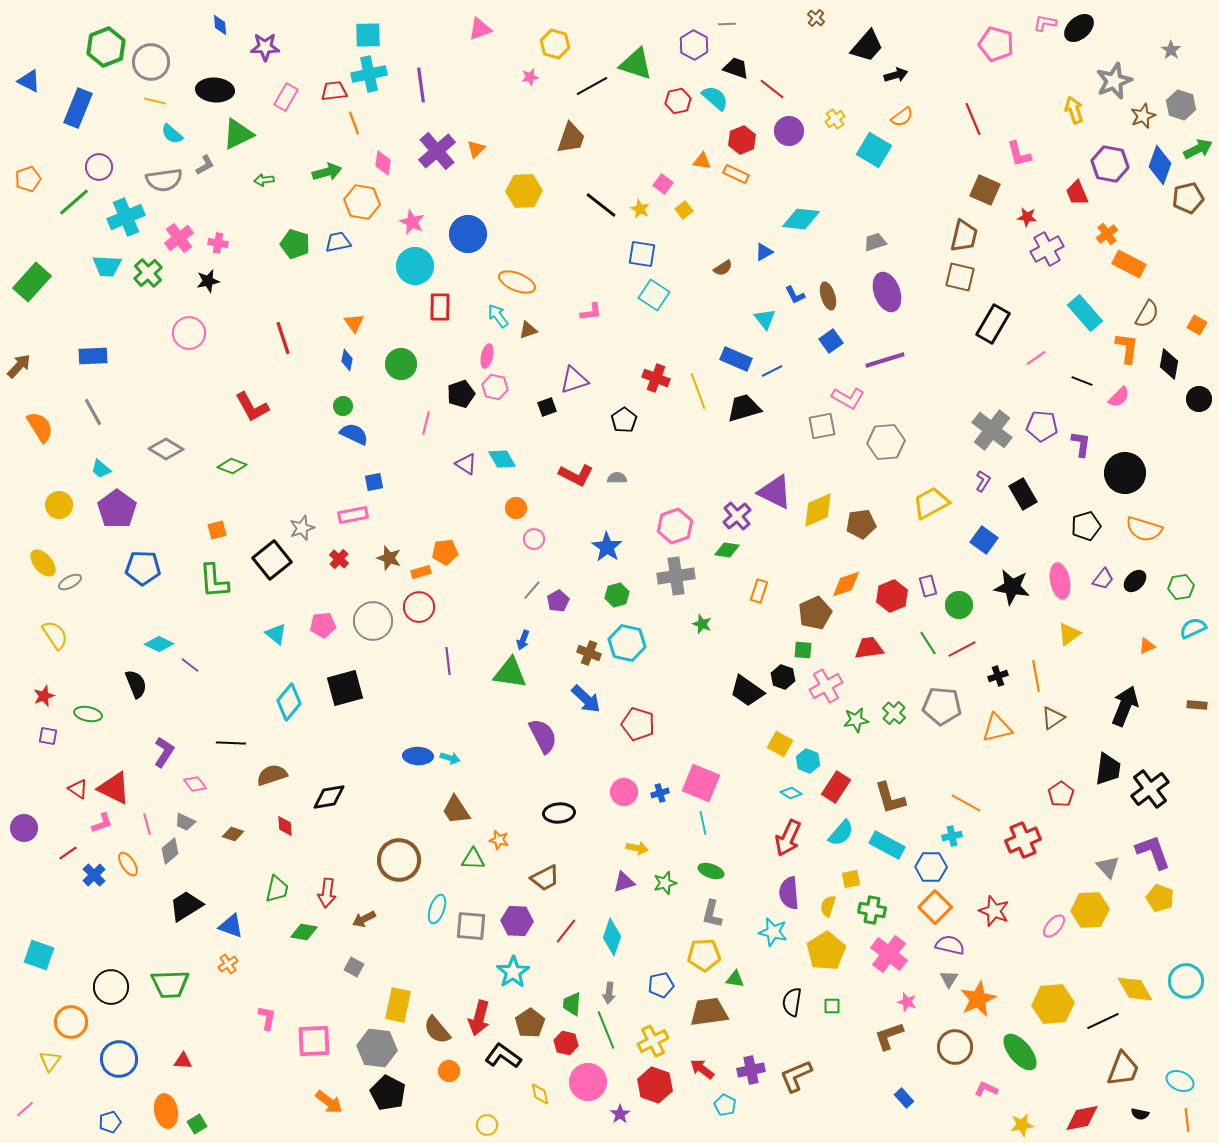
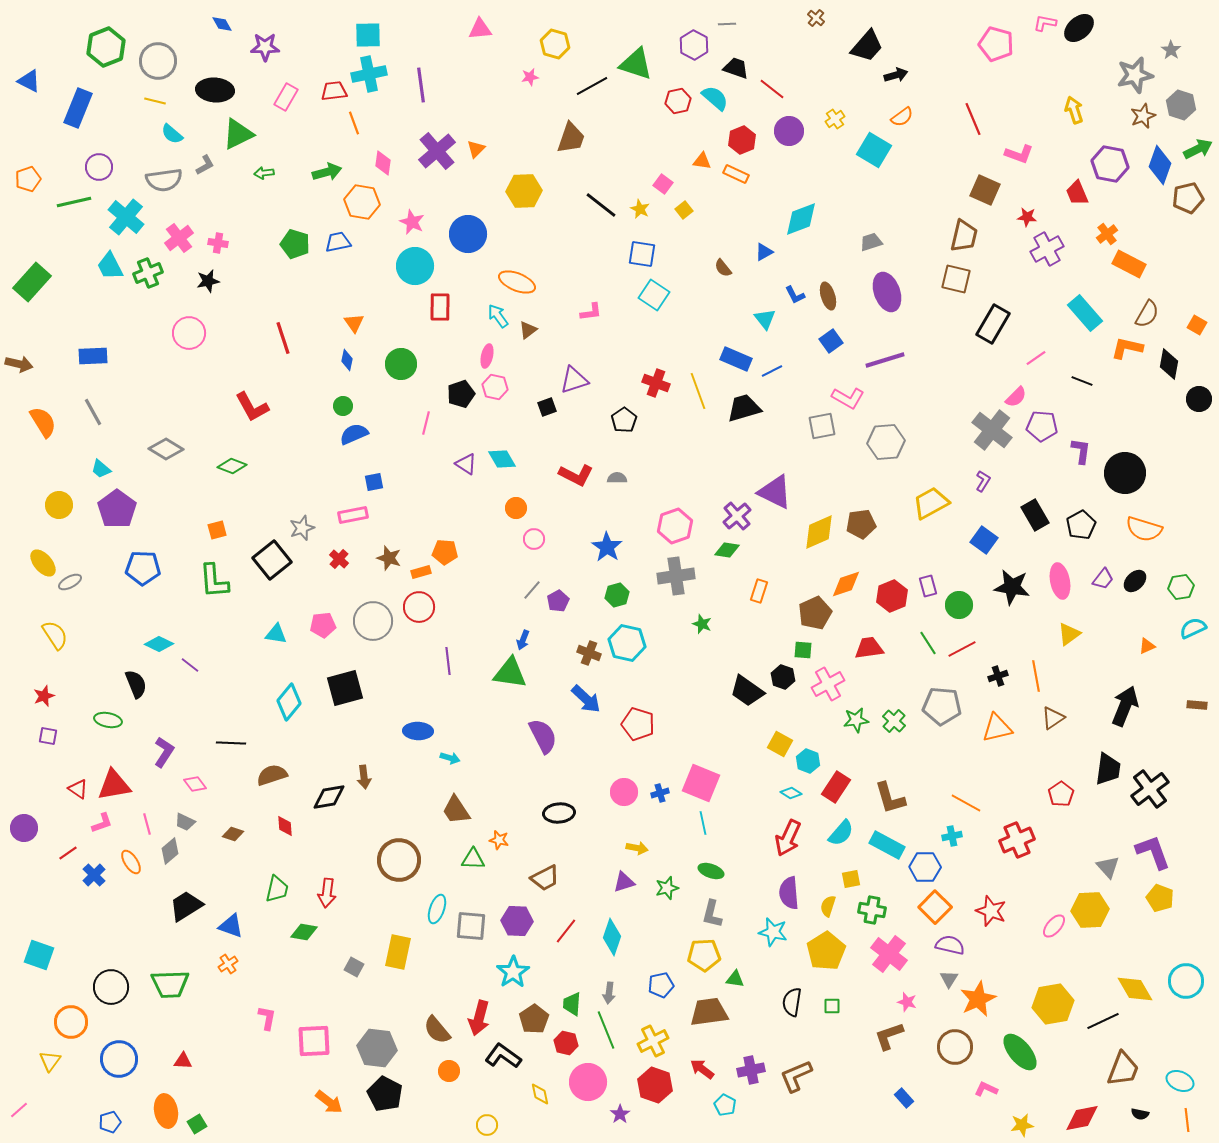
blue diamond at (220, 25): moved 2 px right, 1 px up; rotated 25 degrees counterclockwise
pink triangle at (480, 29): rotated 15 degrees clockwise
gray circle at (151, 62): moved 7 px right, 1 px up
gray star at (1114, 81): moved 21 px right, 6 px up; rotated 9 degrees clockwise
pink L-shape at (1019, 154): rotated 56 degrees counterclockwise
green arrow at (264, 180): moved 7 px up
green line at (74, 202): rotated 28 degrees clockwise
cyan cross at (126, 217): rotated 27 degrees counterclockwise
cyan diamond at (801, 219): rotated 27 degrees counterclockwise
gray trapezoid at (875, 242): moved 4 px left
cyan trapezoid at (107, 266): moved 3 px right; rotated 60 degrees clockwise
brown semicircle at (723, 268): rotated 84 degrees clockwise
green cross at (148, 273): rotated 20 degrees clockwise
brown square at (960, 277): moved 4 px left, 2 px down
brown triangle at (528, 330): rotated 18 degrees counterclockwise
orange L-shape at (1127, 348): rotated 84 degrees counterclockwise
brown arrow at (19, 366): moved 2 px up; rotated 60 degrees clockwise
red cross at (656, 378): moved 5 px down
pink semicircle at (1119, 397): moved 103 px left
orange semicircle at (40, 427): moved 3 px right, 5 px up
blue semicircle at (354, 434): rotated 48 degrees counterclockwise
purple L-shape at (1081, 444): moved 7 px down
black rectangle at (1023, 494): moved 12 px right, 21 px down
yellow diamond at (818, 510): moved 1 px right, 22 px down
black pentagon at (1086, 526): moved 5 px left, 1 px up; rotated 12 degrees counterclockwise
orange pentagon at (445, 552): rotated 10 degrees clockwise
cyan triangle at (276, 634): rotated 30 degrees counterclockwise
pink cross at (826, 686): moved 2 px right, 2 px up
green cross at (894, 713): moved 8 px down
green ellipse at (88, 714): moved 20 px right, 6 px down
blue ellipse at (418, 756): moved 25 px up
red triangle at (114, 788): moved 3 px up; rotated 36 degrees counterclockwise
red cross at (1023, 840): moved 6 px left
orange ellipse at (128, 864): moved 3 px right, 2 px up
blue hexagon at (931, 867): moved 6 px left
green star at (665, 883): moved 2 px right, 5 px down
red star at (994, 911): moved 3 px left
brown arrow at (364, 919): moved 142 px up; rotated 70 degrees counterclockwise
yellow hexagon at (1053, 1004): rotated 6 degrees counterclockwise
yellow rectangle at (398, 1005): moved 53 px up
brown pentagon at (530, 1023): moved 4 px right, 4 px up
black pentagon at (388, 1093): moved 3 px left, 1 px down
pink line at (25, 1109): moved 6 px left, 1 px down
